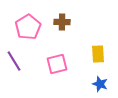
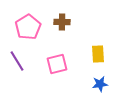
purple line: moved 3 px right
blue star: rotated 28 degrees counterclockwise
